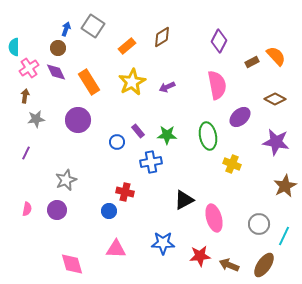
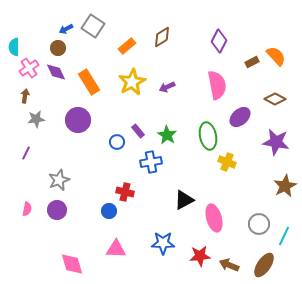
blue arrow at (66, 29): rotated 136 degrees counterclockwise
green star at (167, 135): rotated 30 degrees clockwise
yellow cross at (232, 164): moved 5 px left, 2 px up
gray star at (66, 180): moved 7 px left
